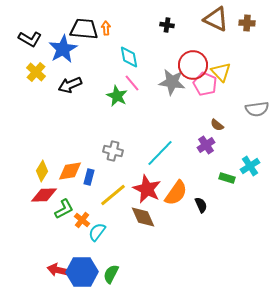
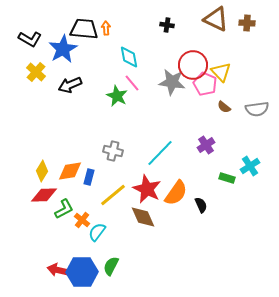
brown semicircle: moved 7 px right, 18 px up
green semicircle: moved 8 px up
